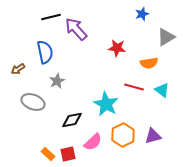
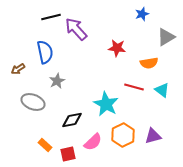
orange rectangle: moved 3 px left, 9 px up
